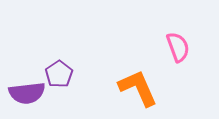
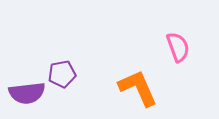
purple pentagon: moved 3 px right; rotated 24 degrees clockwise
